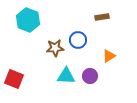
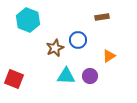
brown star: rotated 18 degrees counterclockwise
